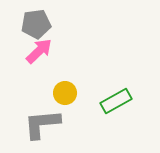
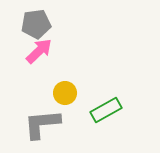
green rectangle: moved 10 px left, 9 px down
